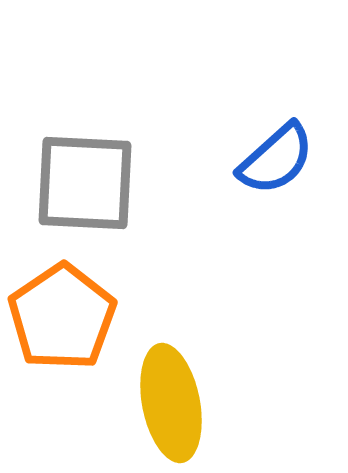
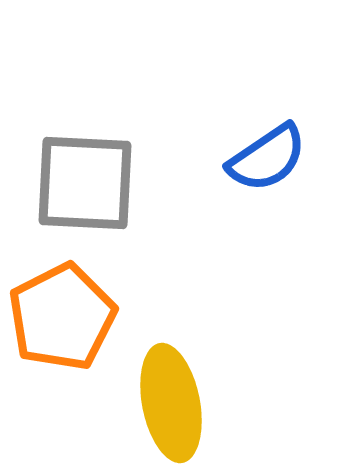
blue semicircle: moved 9 px left, 1 px up; rotated 8 degrees clockwise
orange pentagon: rotated 7 degrees clockwise
